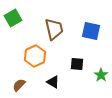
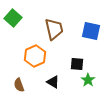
green square: rotated 18 degrees counterclockwise
green star: moved 13 px left, 5 px down
brown semicircle: rotated 64 degrees counterclockwise
